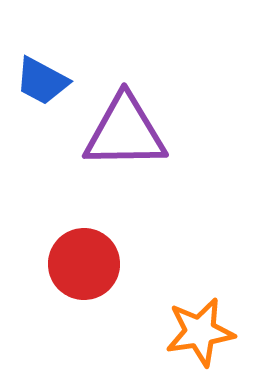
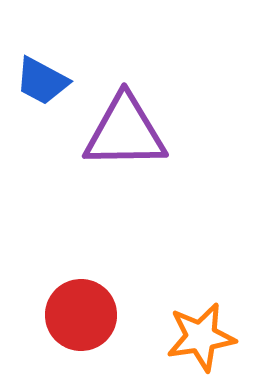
red circle: moved 3 px left, 51 px down
orange star: moved 1 px right, 5 px down
